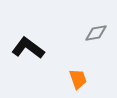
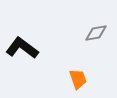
black L-shape: moved 6 px left
